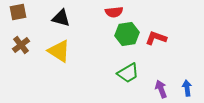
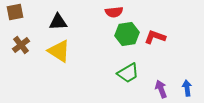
brown square: moved 3 px left
black triangle: moved 3 px left, 4 px down; rotated 18 degrees counterclockwise
red L-shape: moved 1 px left, 1 px up
